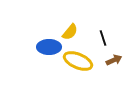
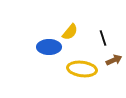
yellow ellipse: moved 4 px right, 8 px down; rotated 16 degrees counterclockwise
